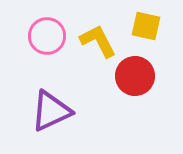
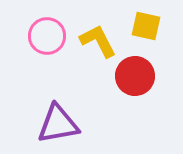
purple triangle: moved 7 px right, 13 px down; rotated 15 degrees clockwise
